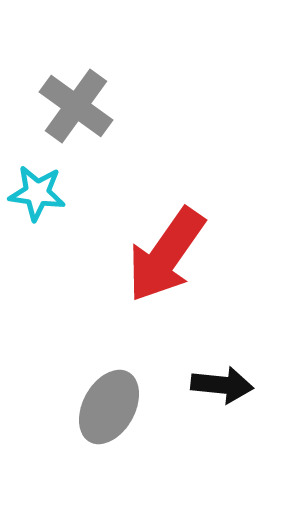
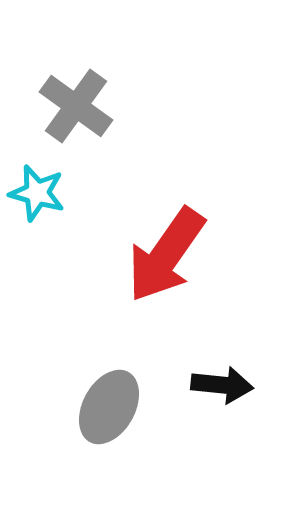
cyan star: rotated 8 degrees clockwise
